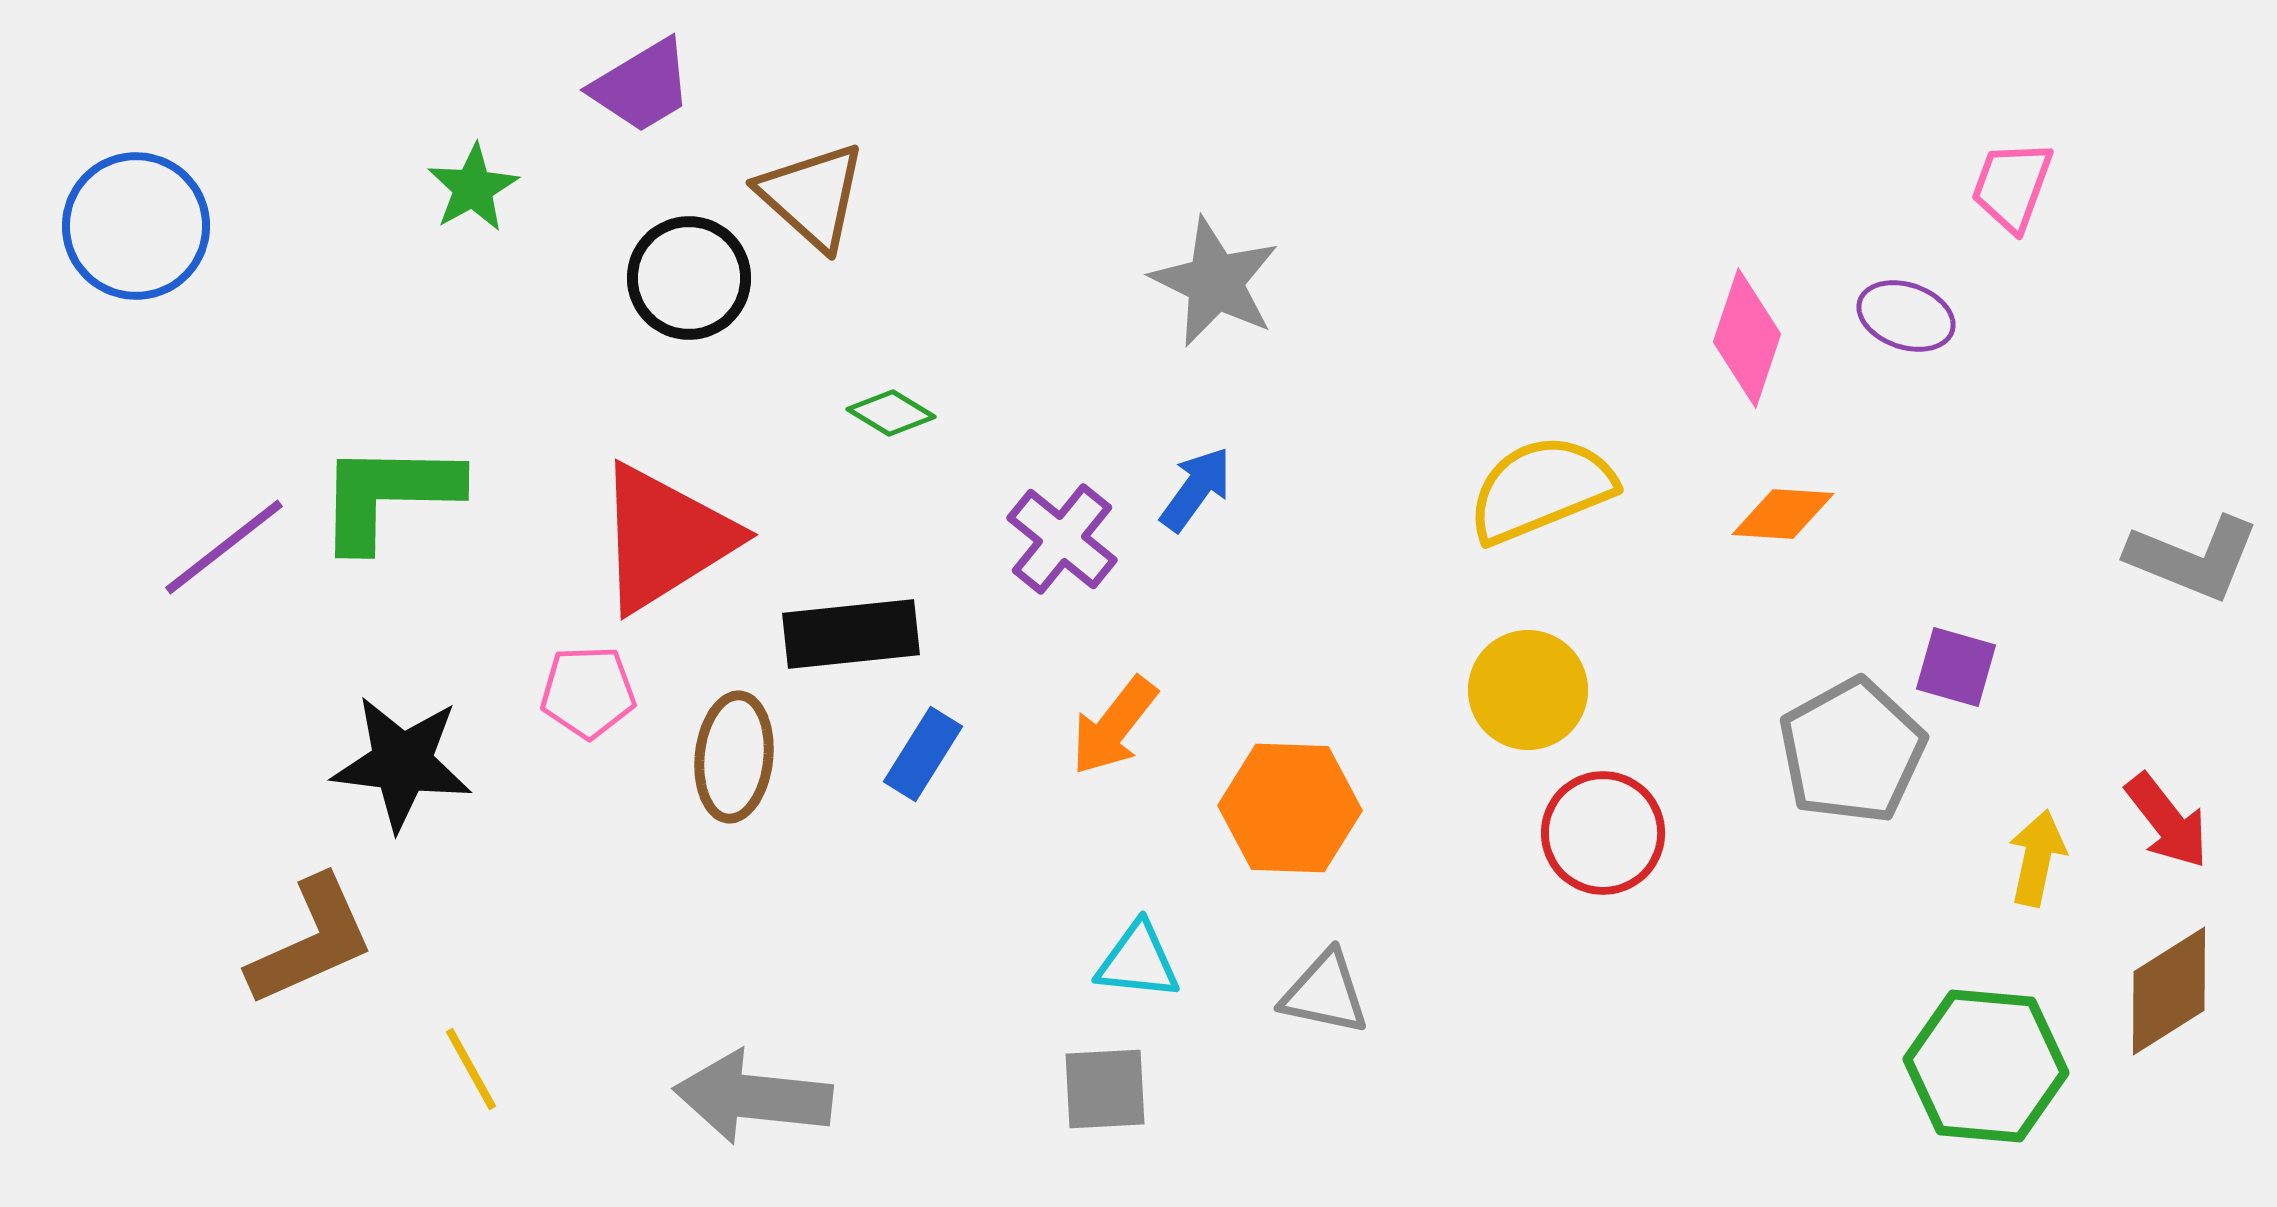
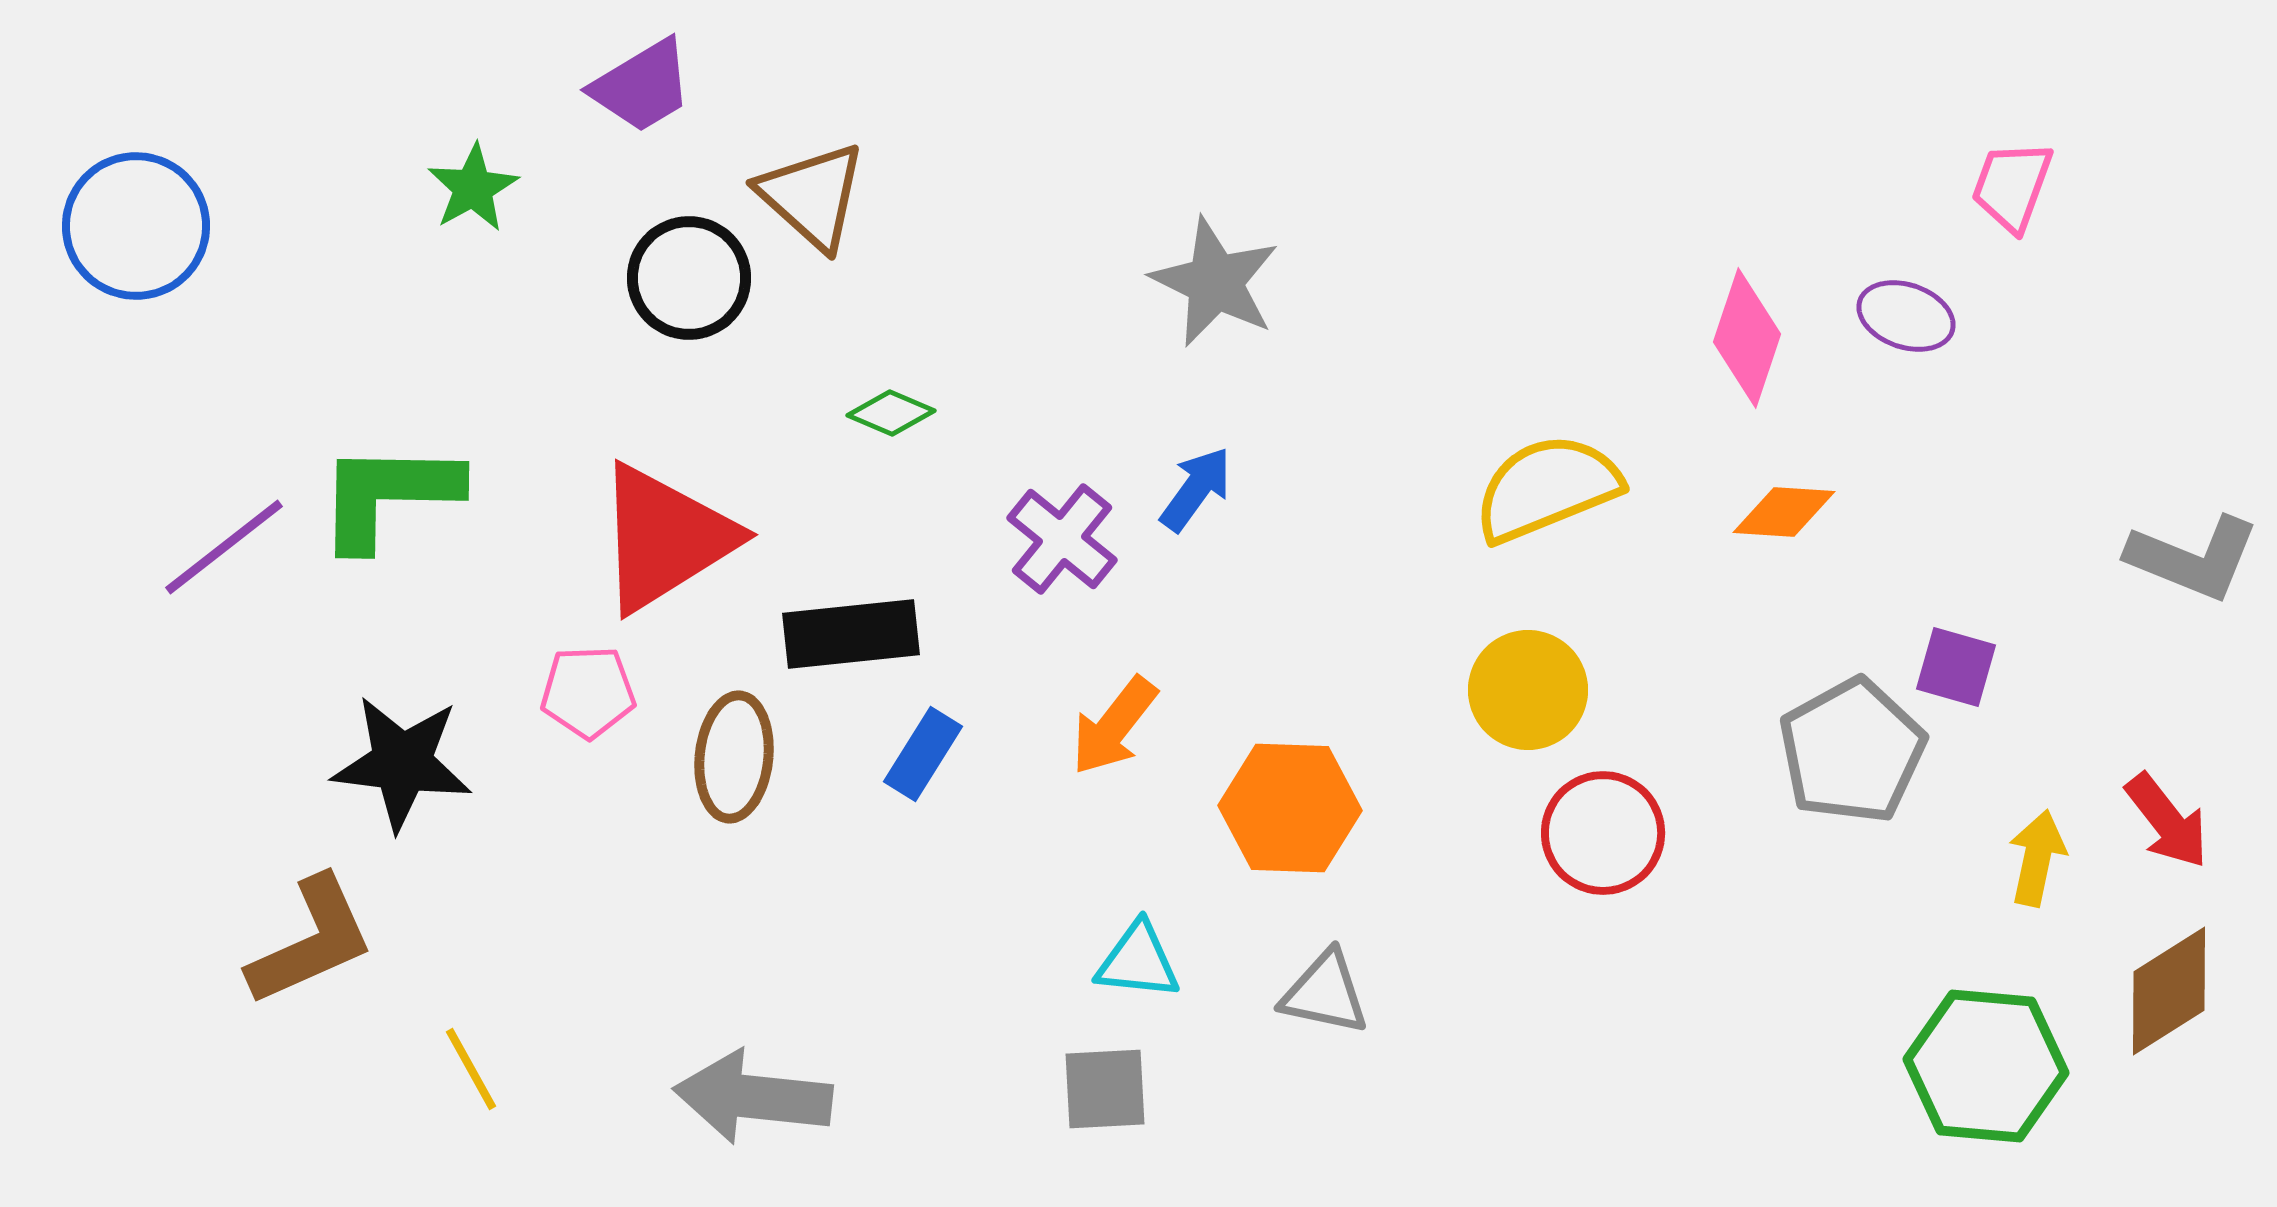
green diamond: rotated 8 degrees counterclockwise
yellow semicircle: moved 6 px right, 1 px up
orange diamond: moved 1 px right, 2 px up
